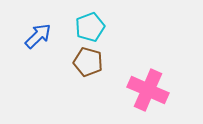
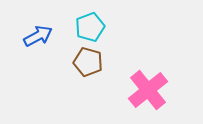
blue arrow: rotated 16 degrees clockwise
pink cross: rotated 27 degrees clockwise
